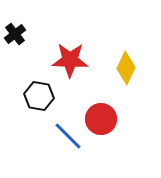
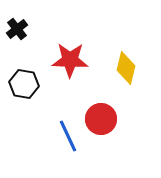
black cross: moved 2 px right, 5 px up
yellow diamond: rotated 12 degrees counterclockwise
black hexagon: moved 15 px left, 12 px up
blue line: rotated 20 degrees clockwise
